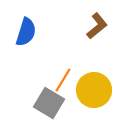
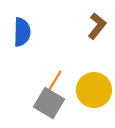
brown L-shape: rotated 12 degrees counterclockwise
blue semicircle: moved 4 px left; rotated 16 degrees counterclockwise
orange line: moved 9 px left, 2 px down
